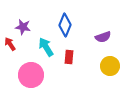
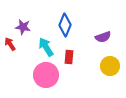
pink circle: moved 15 px right
